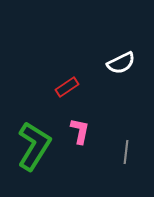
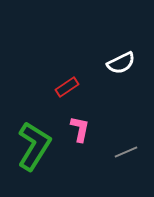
pink L-shape: moved 2 px up
gray line: rotated 60 degrees clockwise
